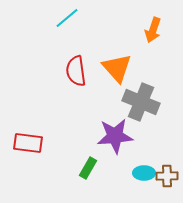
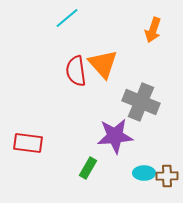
orange triangle: moved 14 px left, 4 px up
